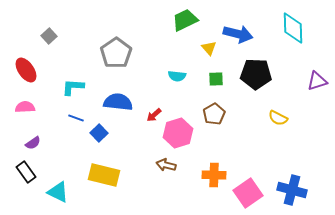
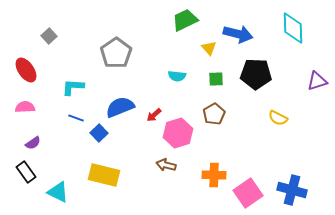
blue semicircle: moved 2 px right, 5 px down; rotated 28 degrees counterclockwise
